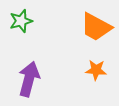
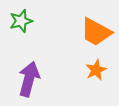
orange trapezoid: moved 5 px down
orange star: rotated 30 degrees counterclockwise
